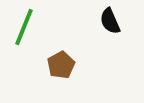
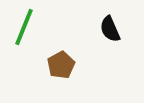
black semicircle: moved 8 px down
